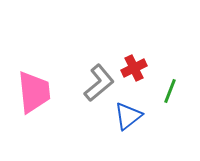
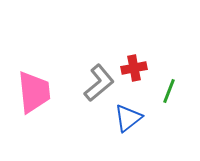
red cross: rotated 15 degrees clockwise
green line: moved 1 px left
blue triangle: moved 2 px down
